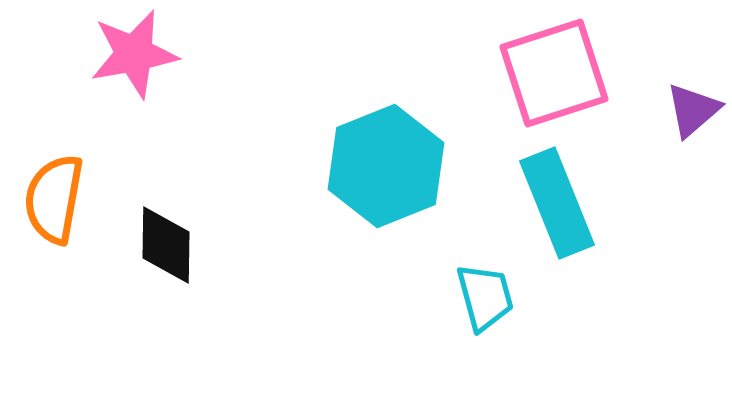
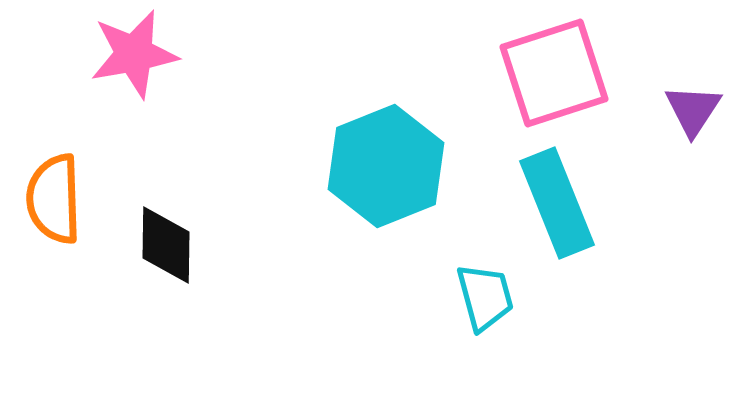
purple triangle: rotated 16 degrees counterclockwise
orange semicircle: rotated 12 degrees counterclockwise
